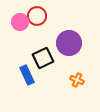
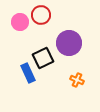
red circle: moved 4 px right, 1 px up
blue rectangle: moved 1 px right, 2 px up
